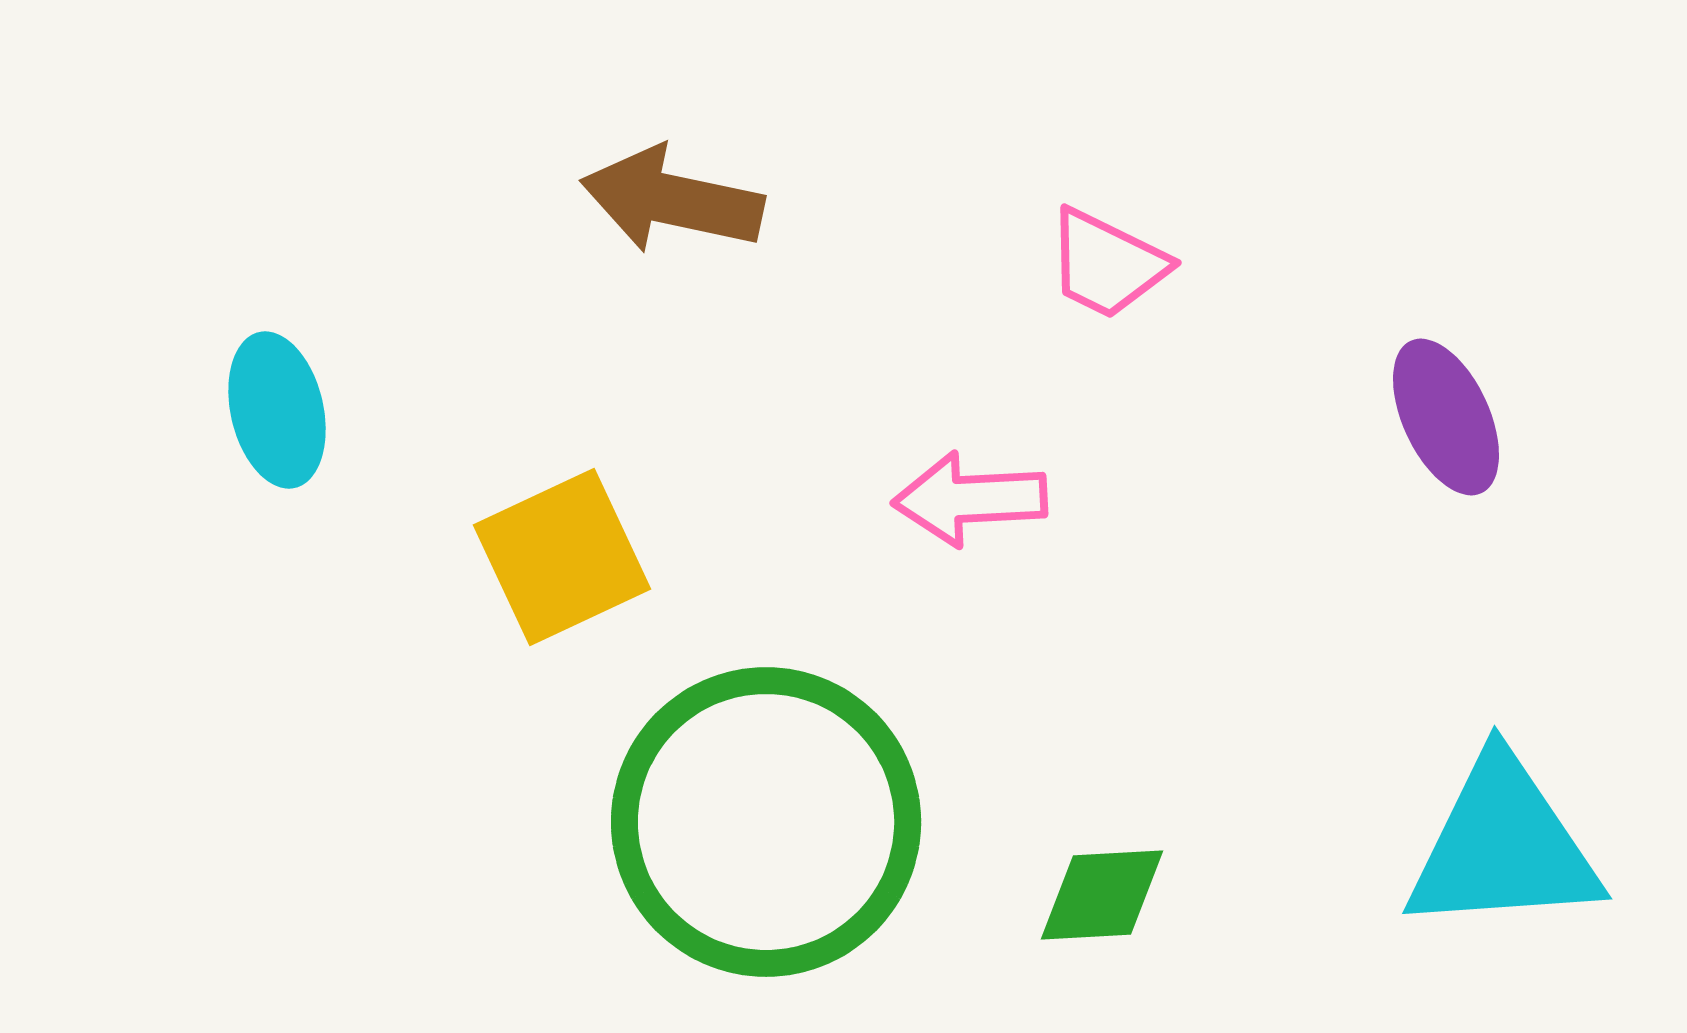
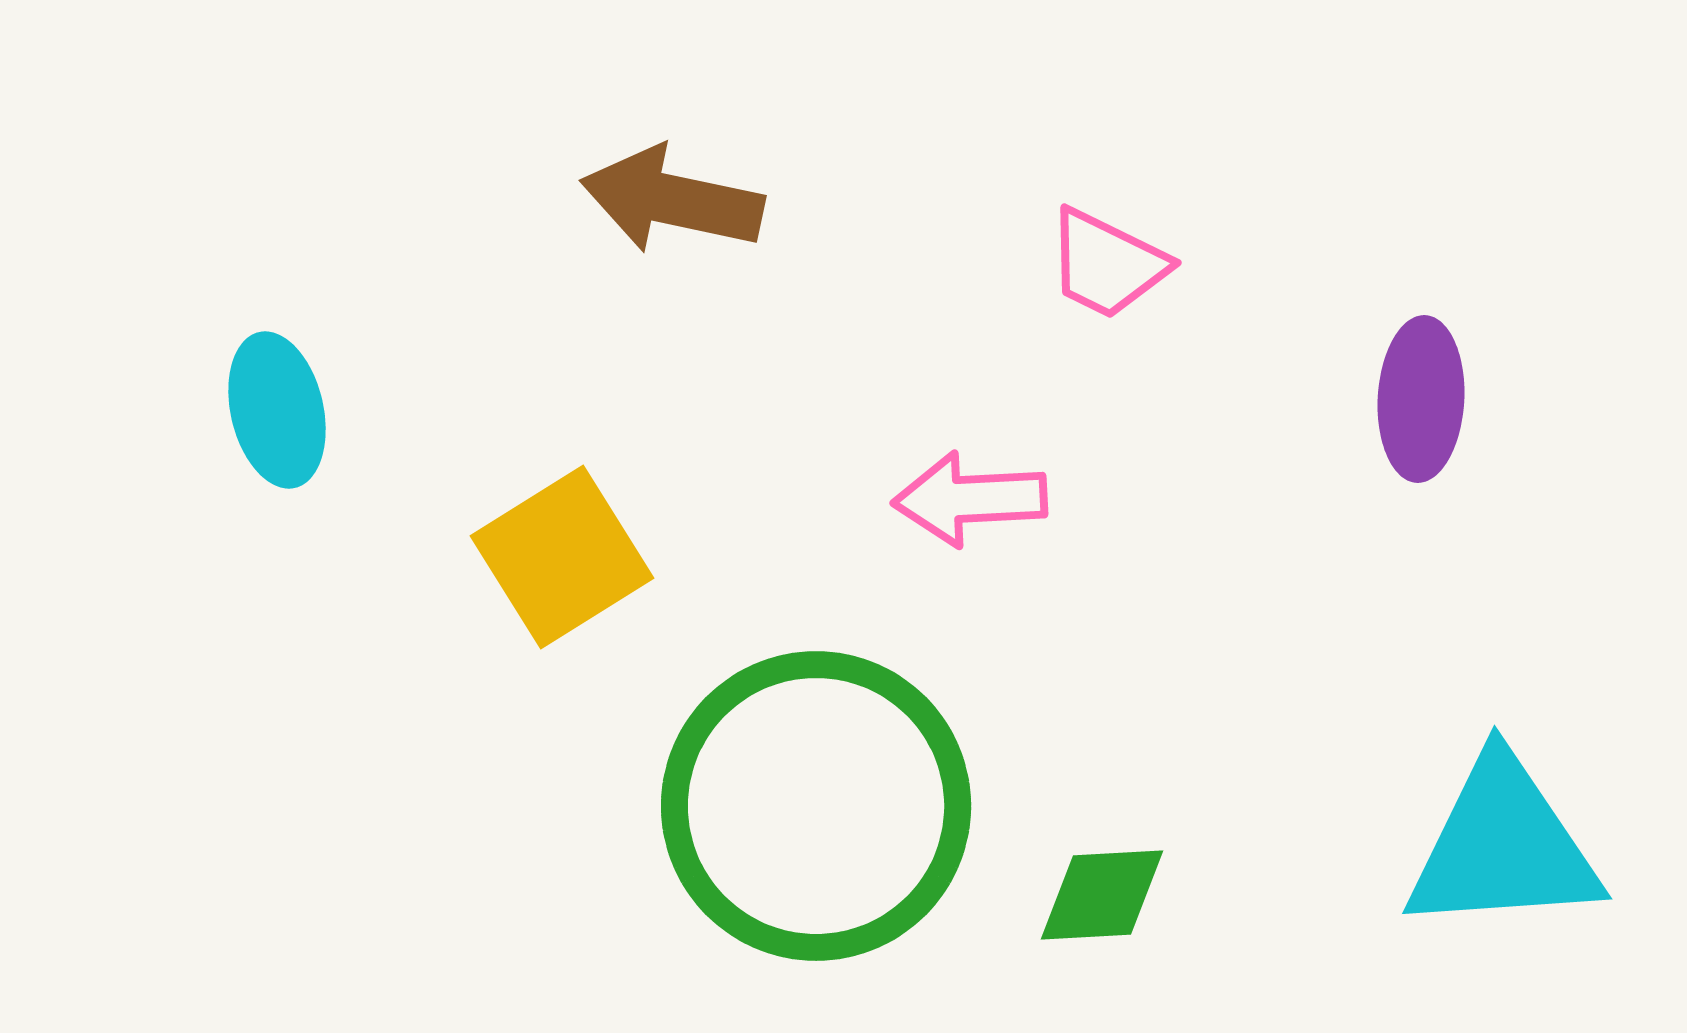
purple ellipse: moved 25 px left, 18 px up; rotated 28 degrees clockwise
yellow square: rotated 7 degrees counterclockwise
green circle: moved 50 px right, 16 px up
